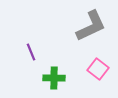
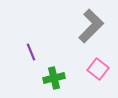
gray L-shape: rotated 20 degrees counterclockwise
green cross: rotated 15 degrees counterclockwise
